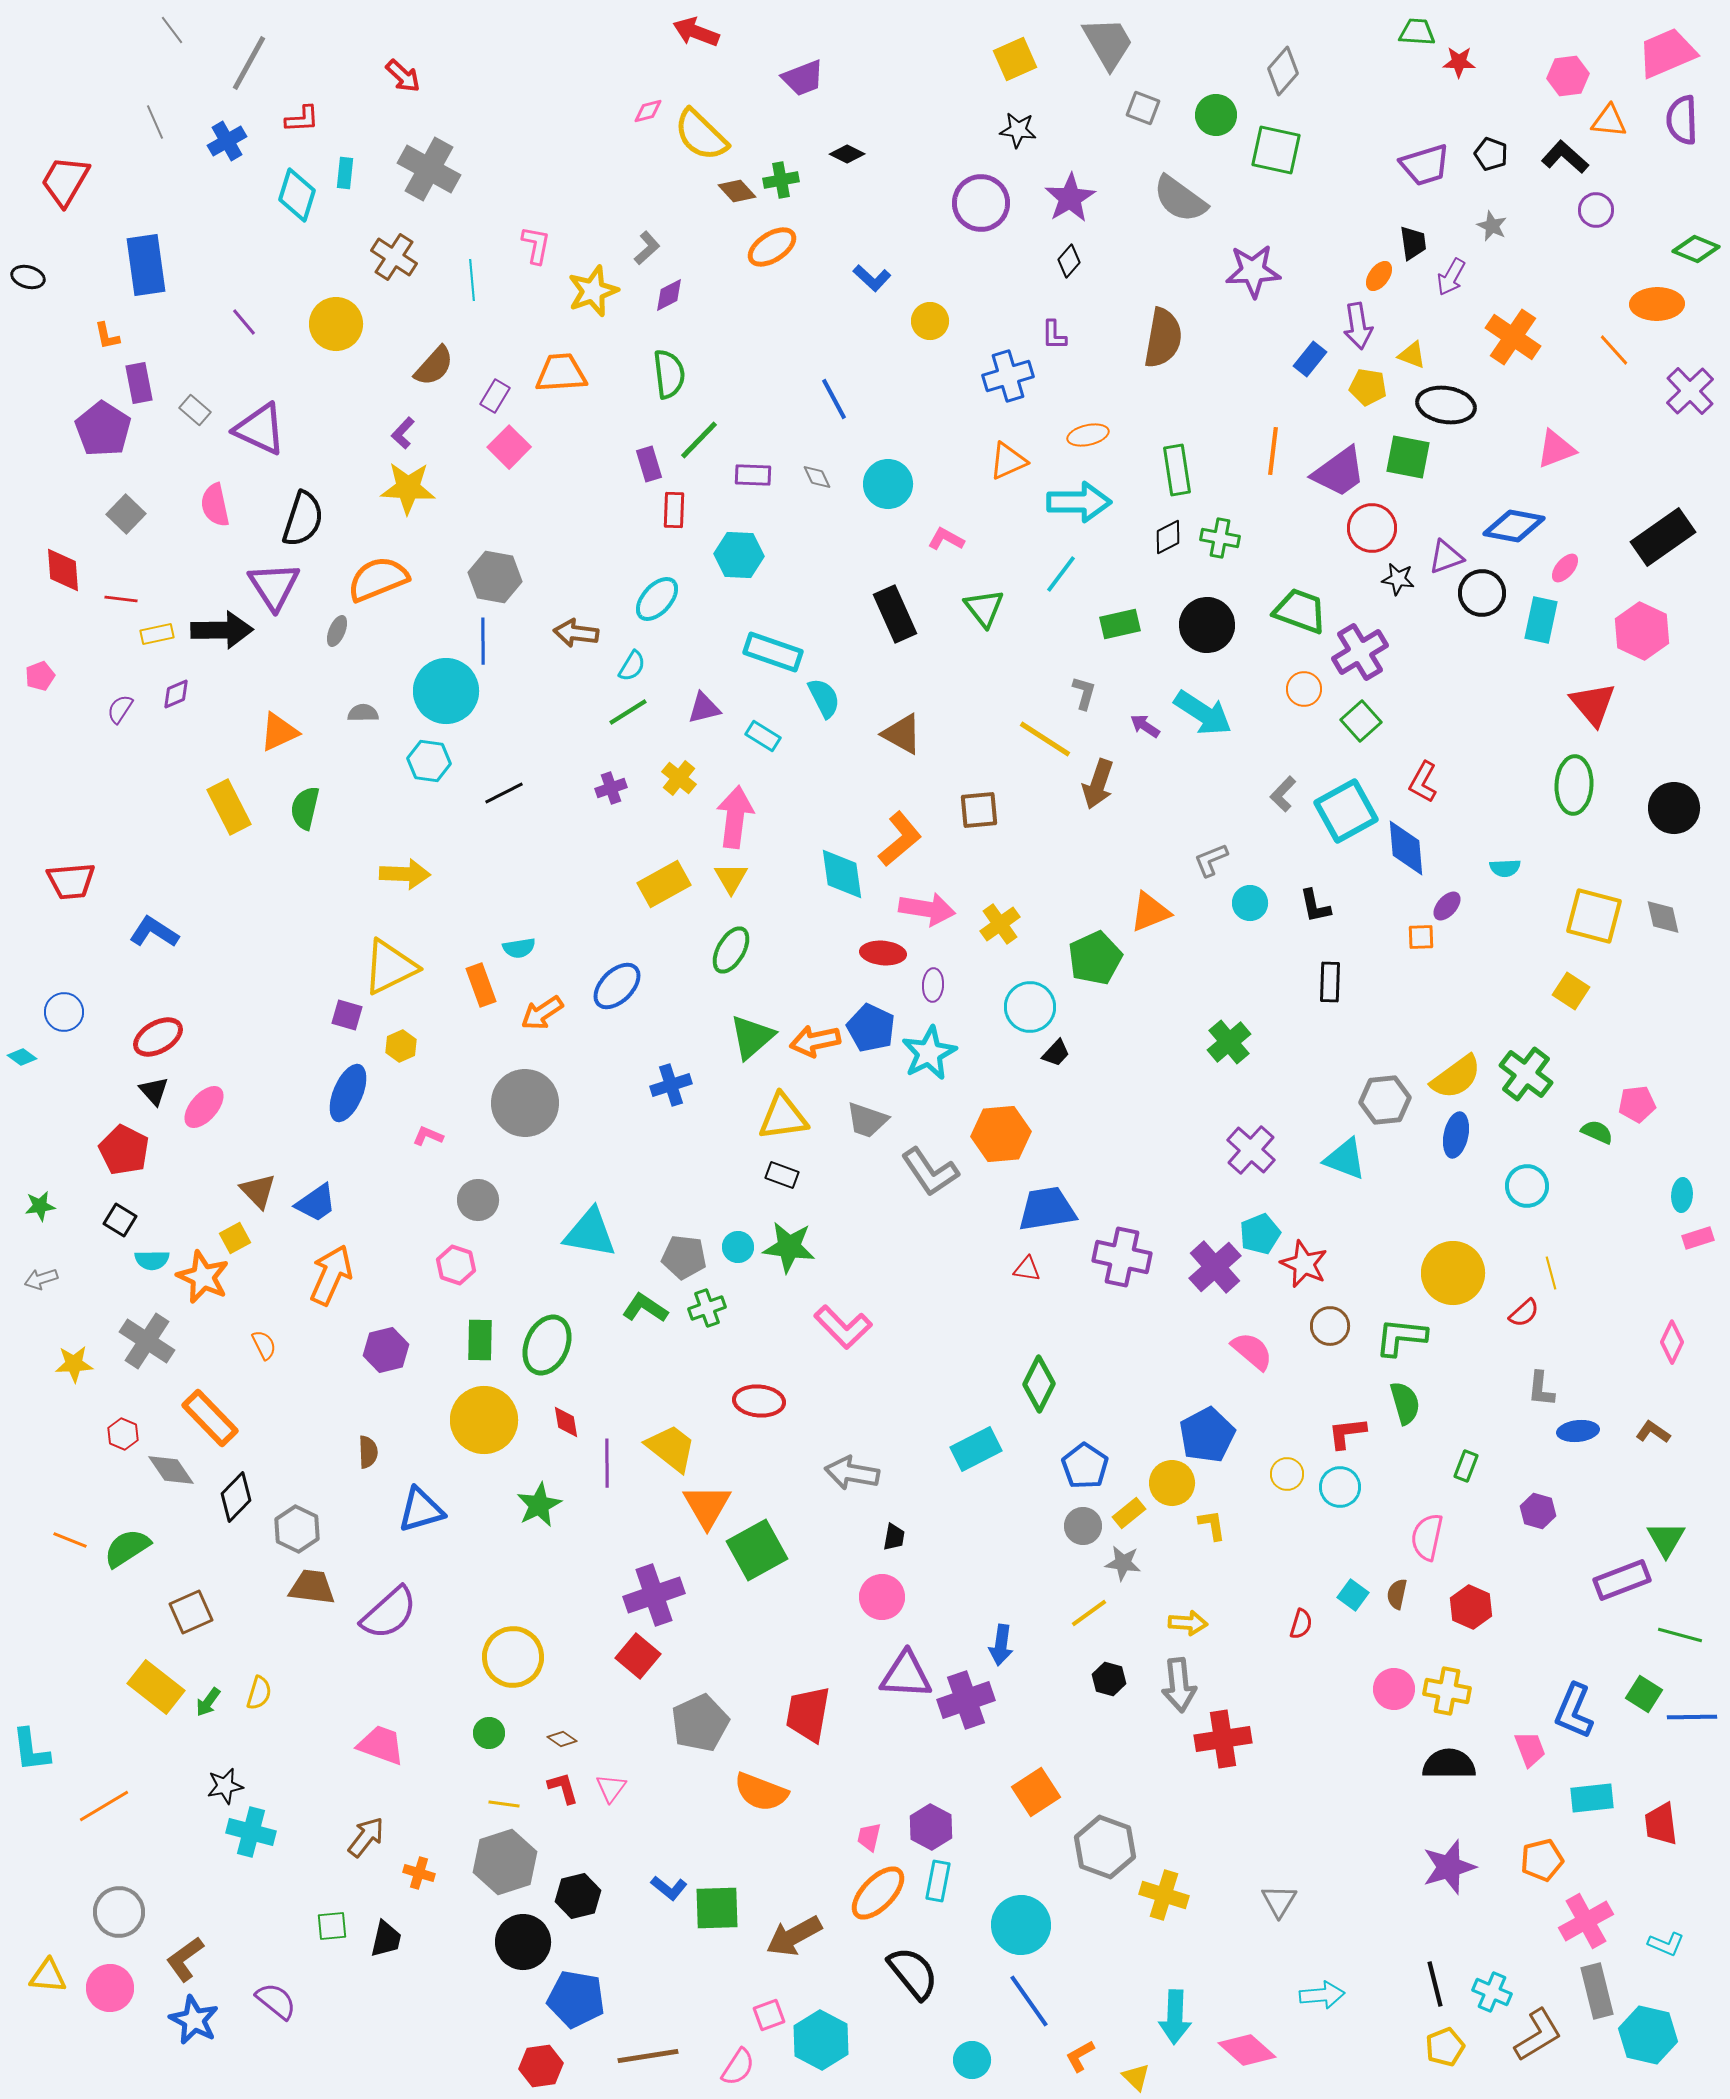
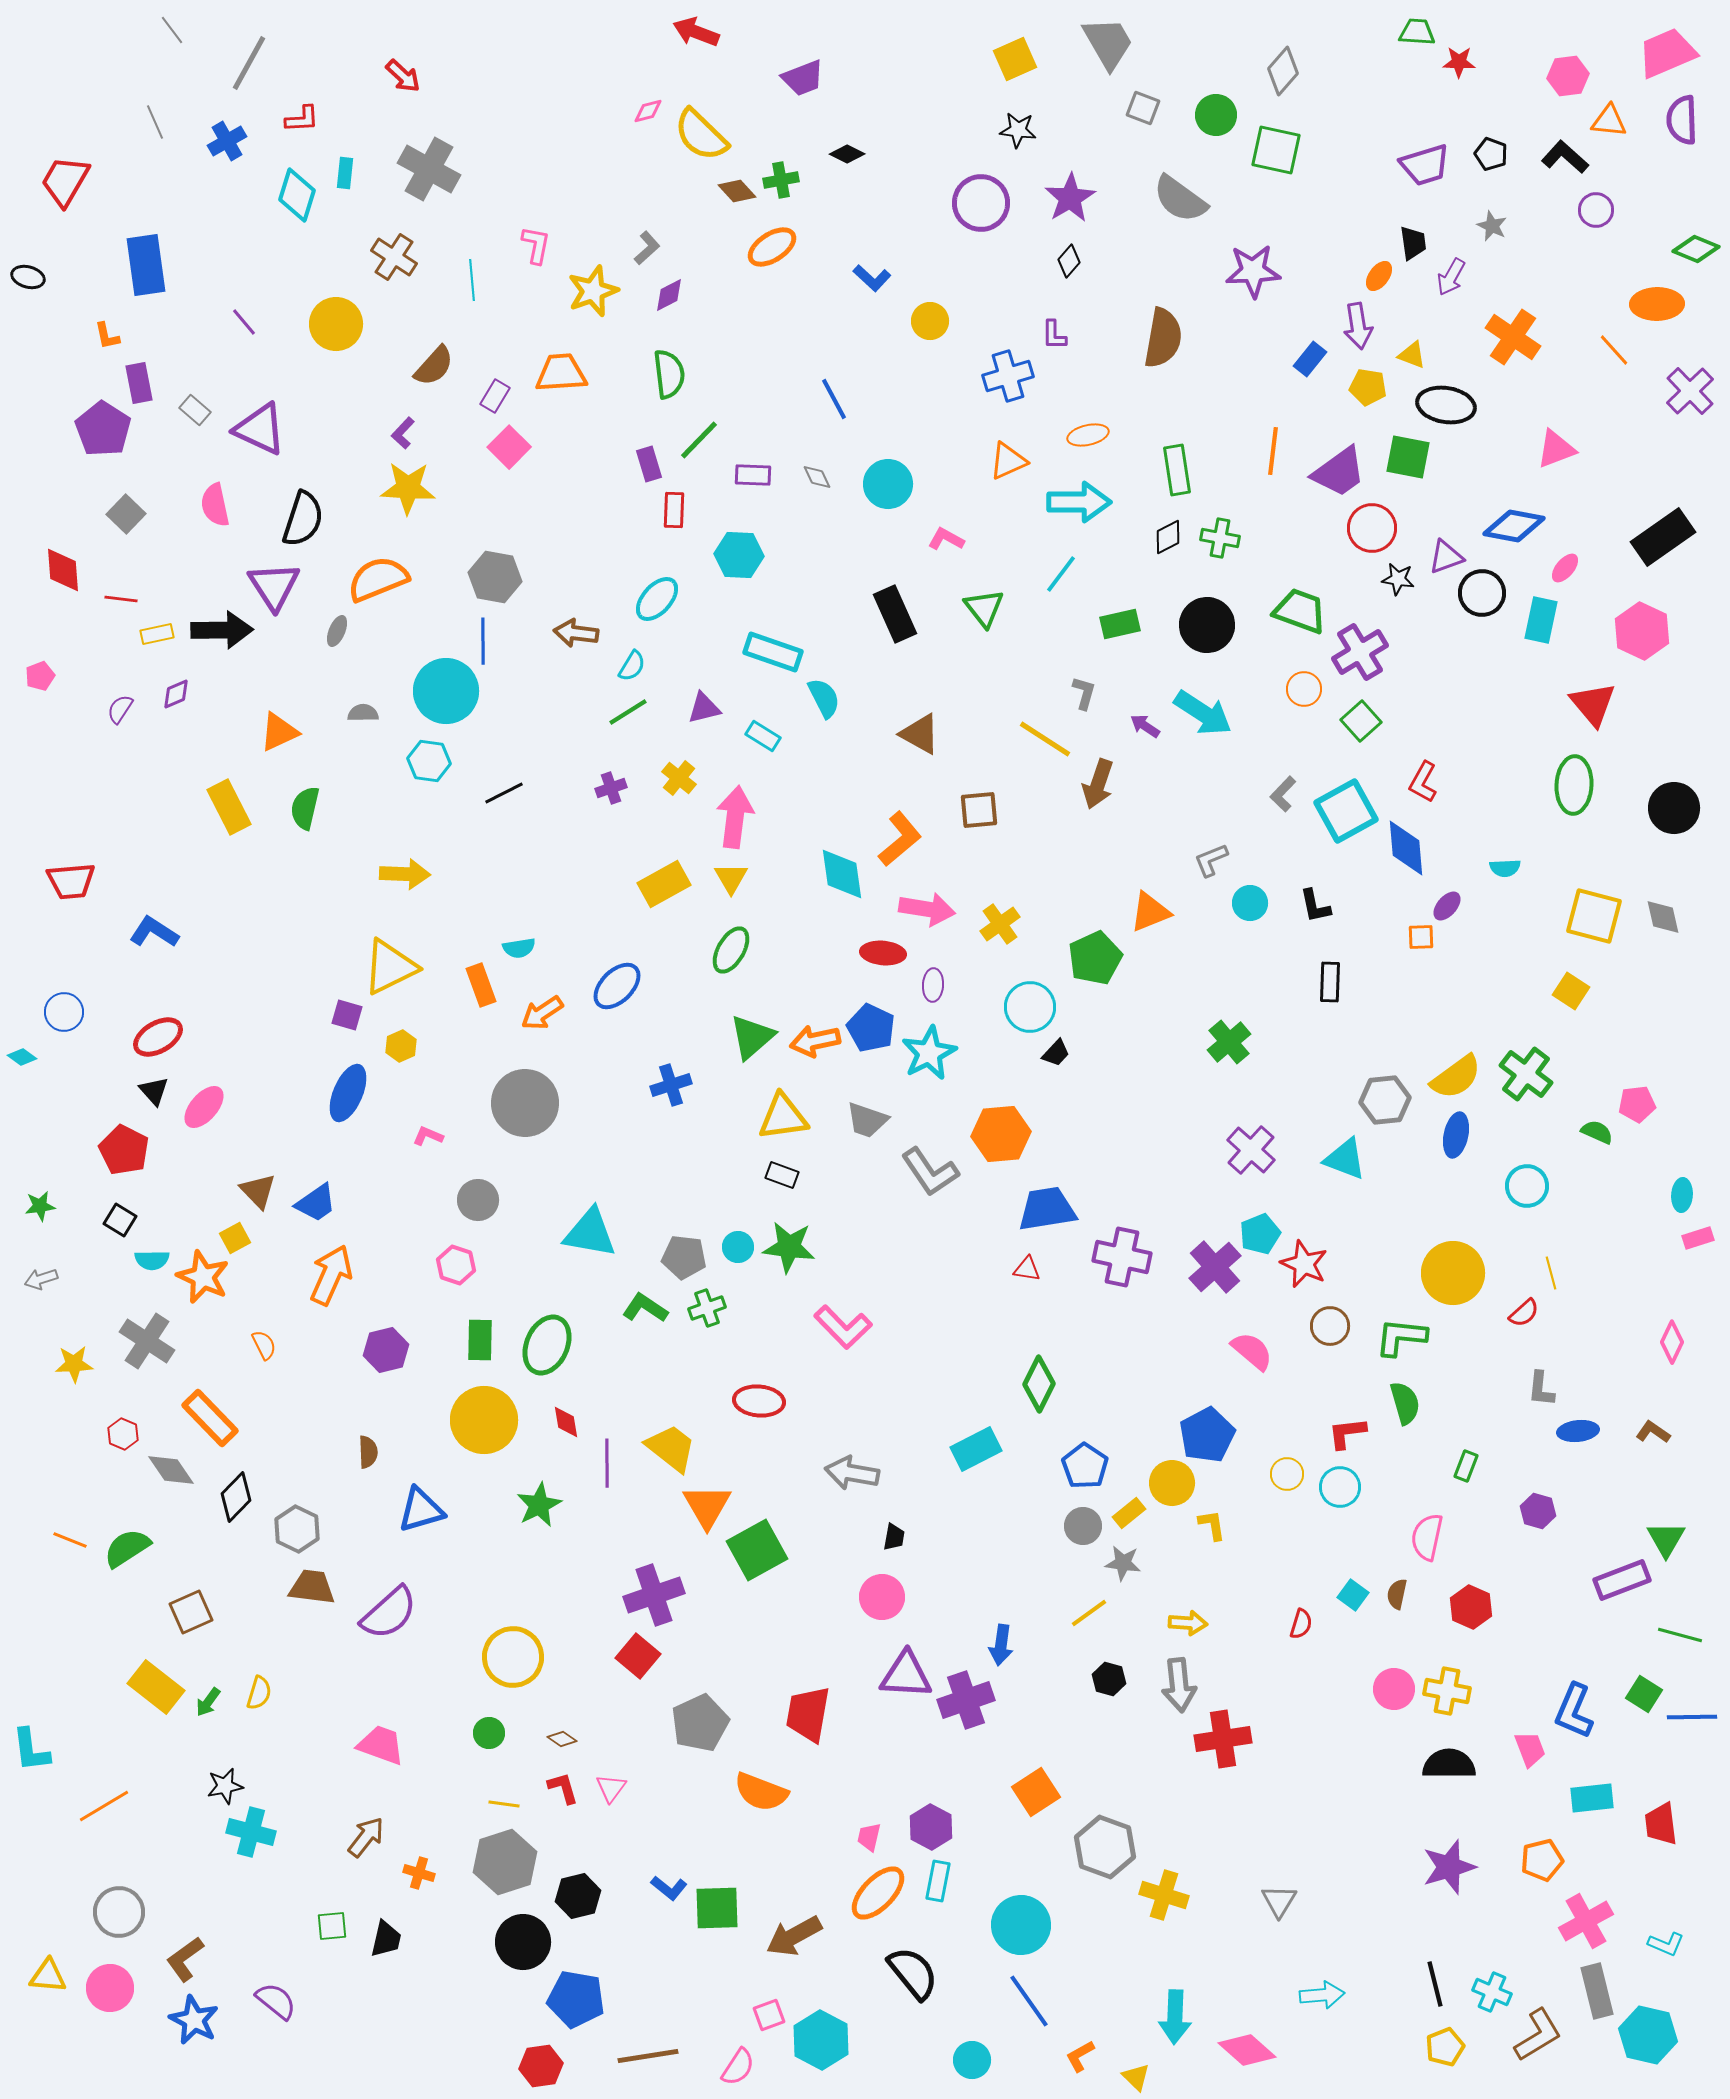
brown triangle at (902, 734): moved 18 px right
